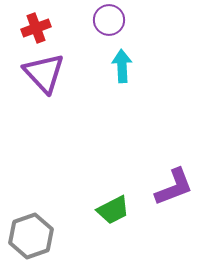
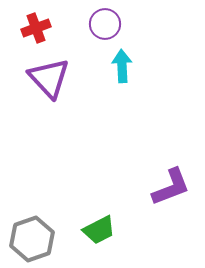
purple circle: moved 4 px left, 4 px down
purple triangle: moved 5 px right, 5 px down
purple L-shape: moved 3 px left
green trapezoid: moved 14 px left, 20 px down
gray hexagon: moved 1 px right, 3 px down
